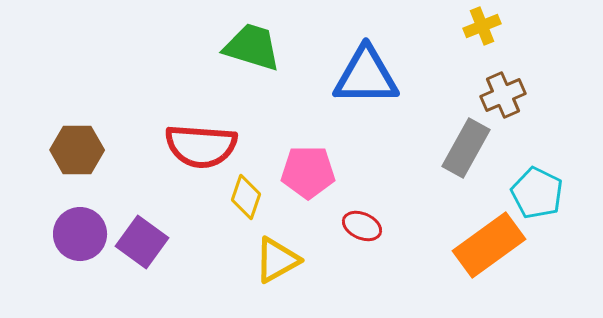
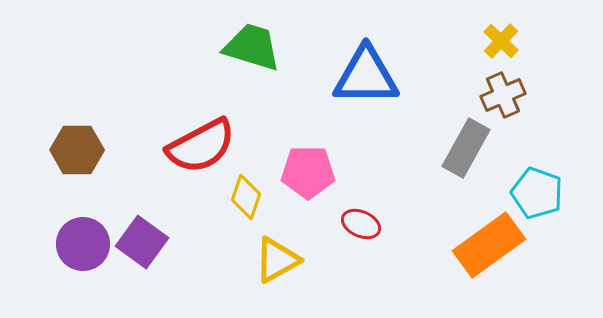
yellow cross: moved 19 px right, 15 px down; rotated 24 degrees counterclockwise
red semicircle: rotated 32 degrees counterclockwise
cyan pentagon: rotated 6 degrees counterclockwise
red ellipse: moved 1 px left, 2 px up
purple circle: moved 3 px right, 10 px down
